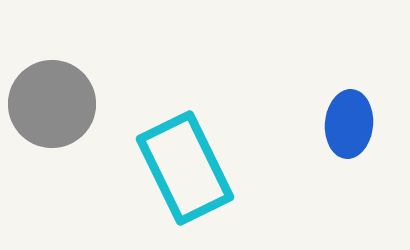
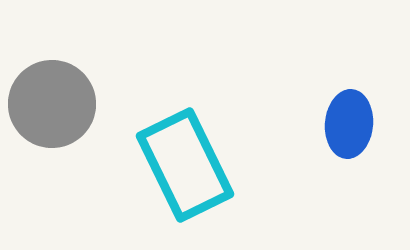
cyan rectangle: moved 3 px up
